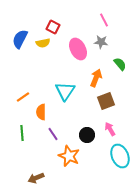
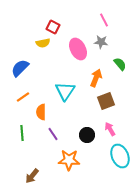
blue semicircle: moved 29 px down; rotated 18 degrees clockwise
orange star: moved 4 px down; rotated 20 degrees counterclockwise
brown arrow: moved 4 px left, 2 px up; rotated 28 degrees counterclockwise
